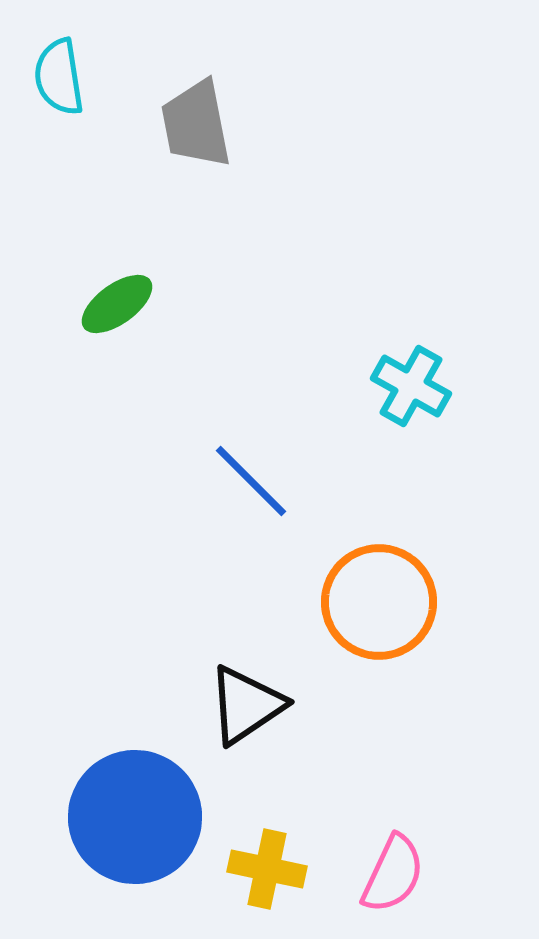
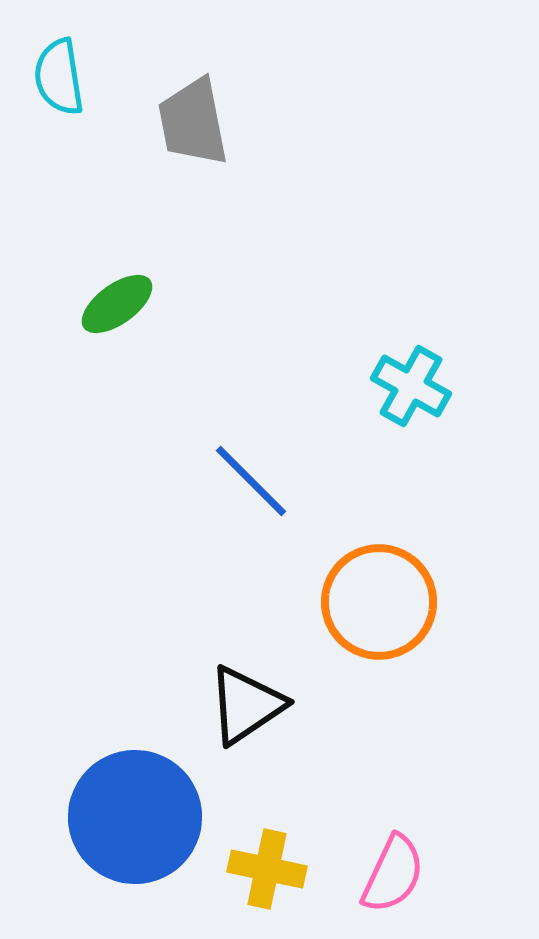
gray trapezoid: moved 3 px left, 2 px up
